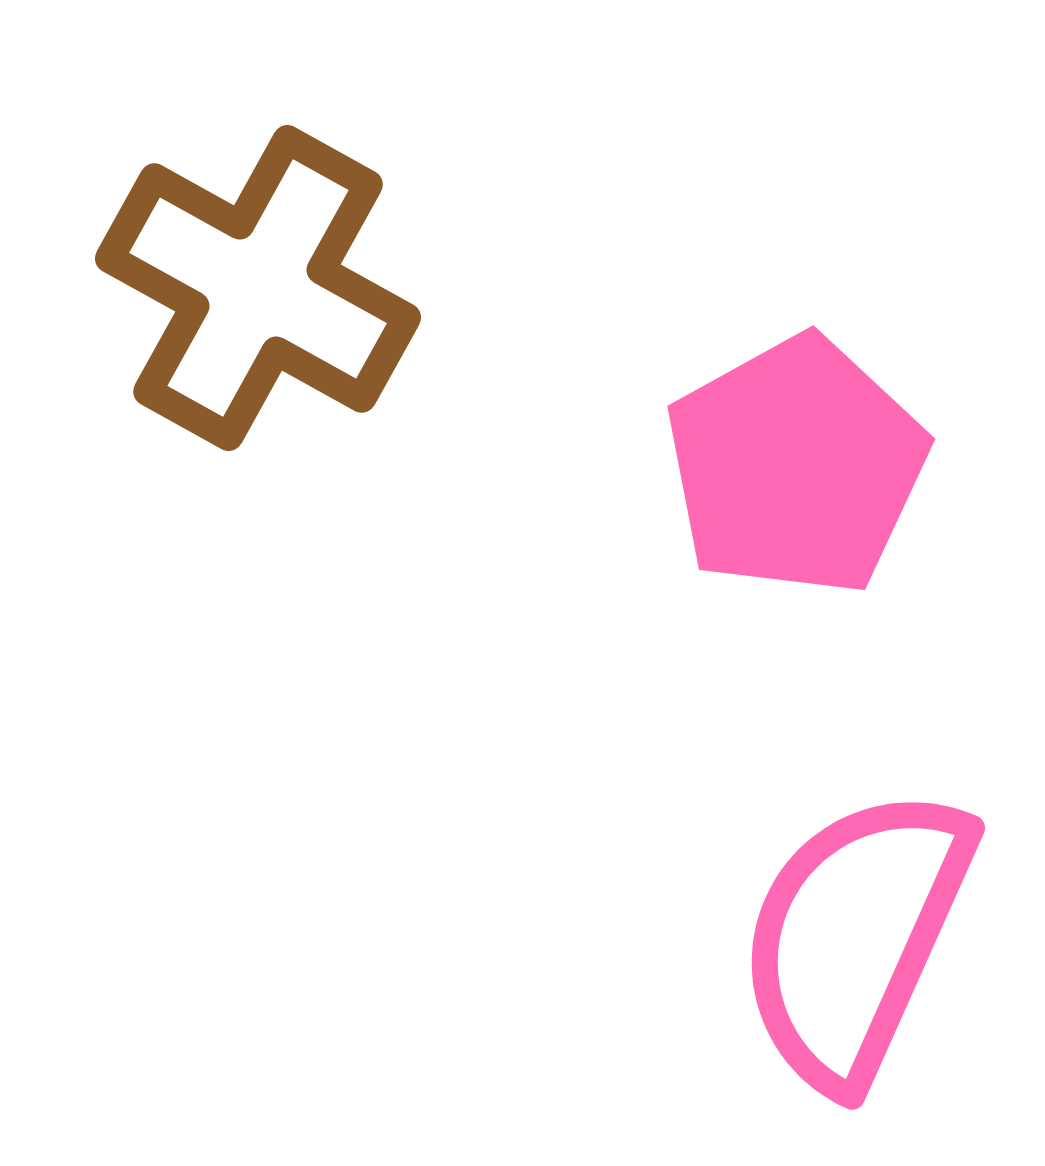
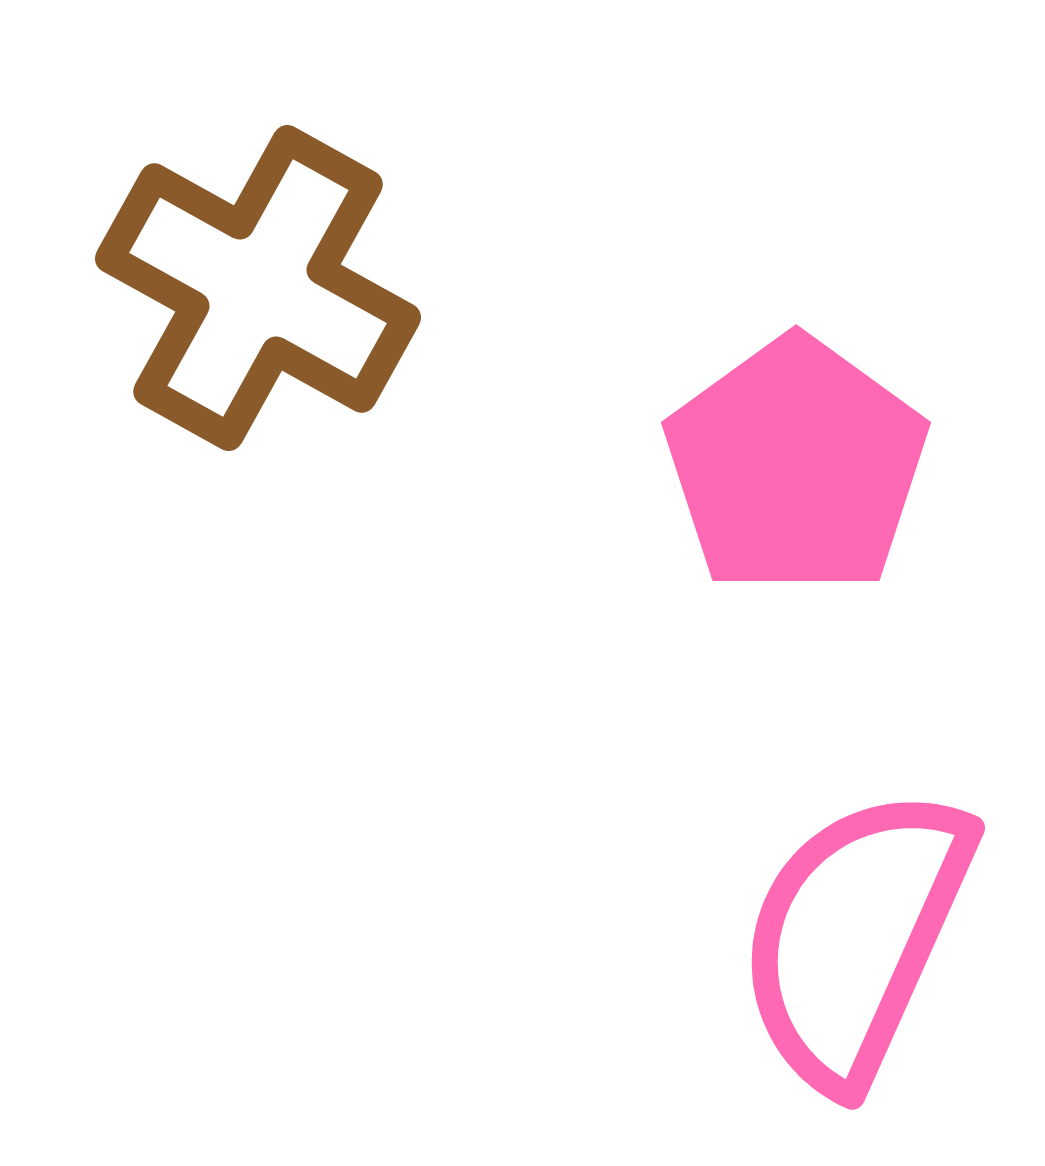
pink pentagon: rotated 7 degrees counterclockwise
